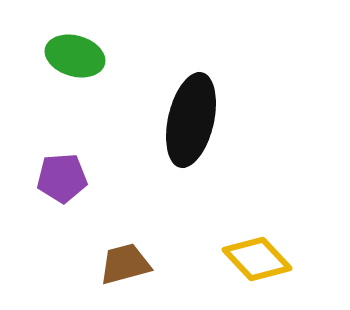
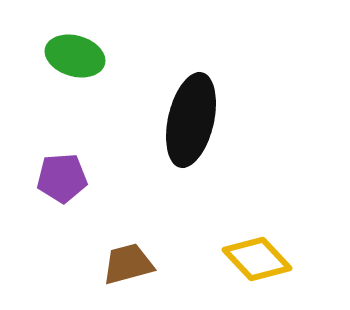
brown trapezoid: moved 3 px right
